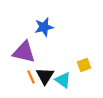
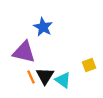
blue star: moved 1 px left; rotated 30 degrees counterclockwise
yellow square: moved 5 px right
